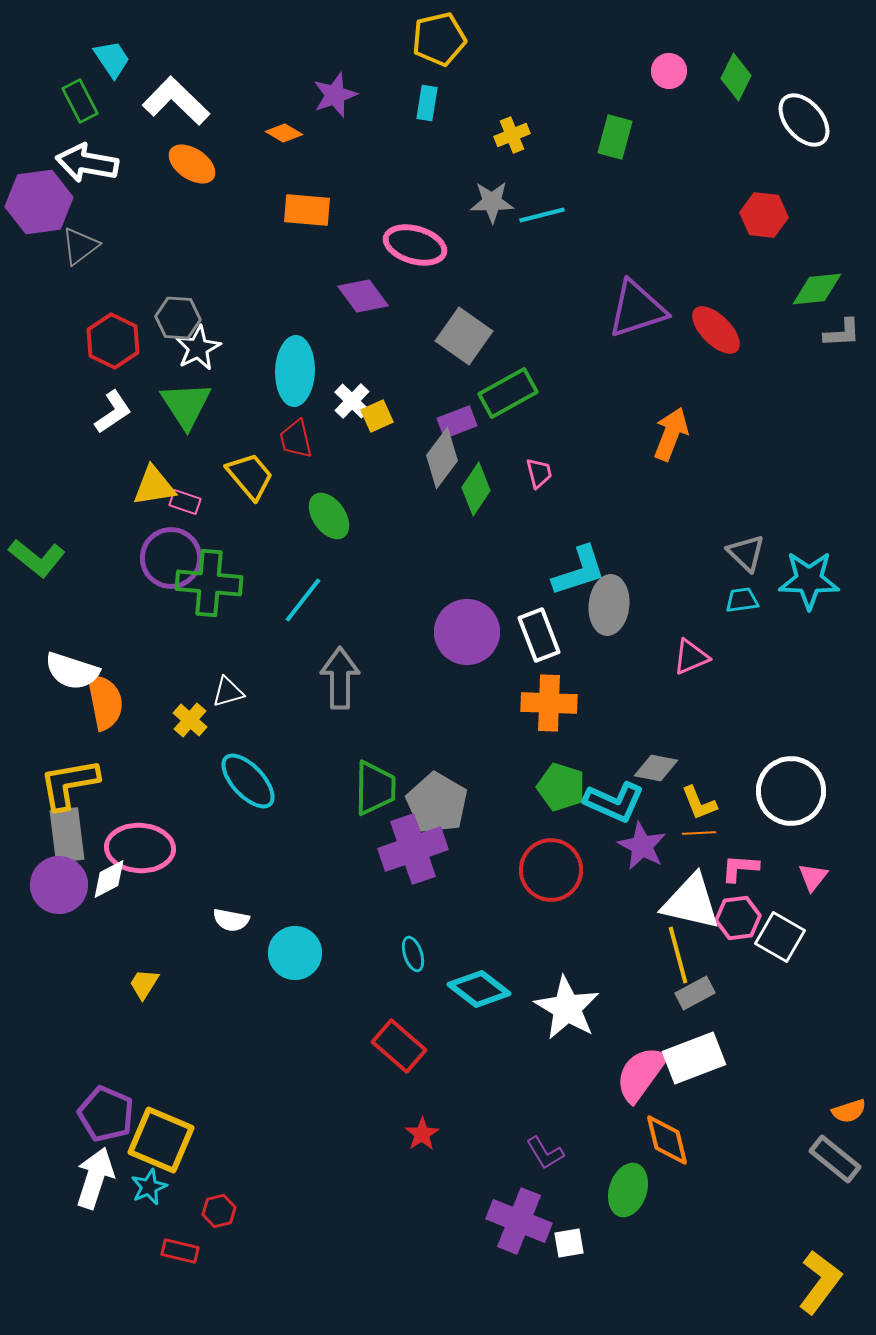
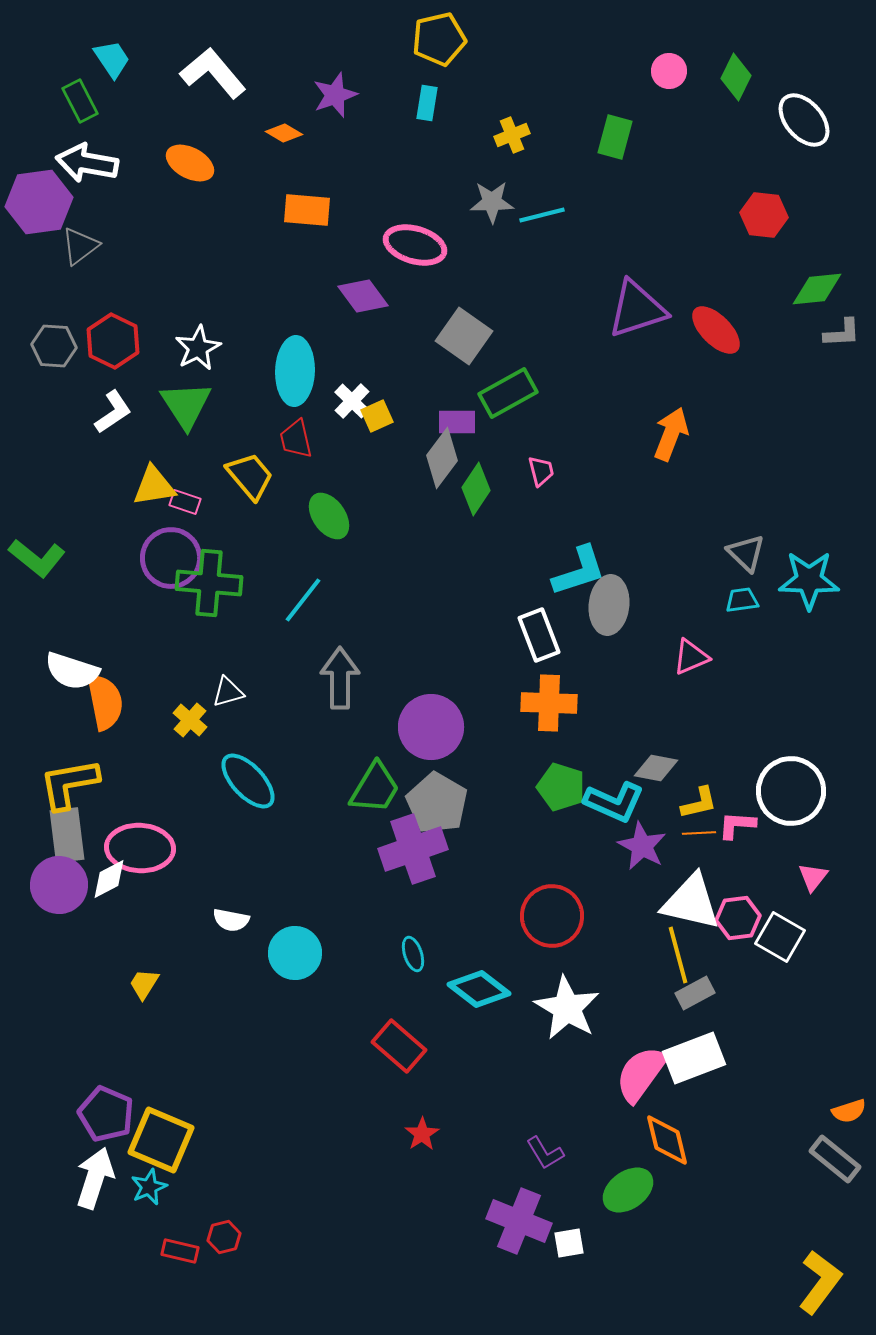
white L-shape at (176, 101): moved 37 px right, 28 px up; rotated 6 degrees clockwise
orange ellipse at (192, 164): moved 2 px left, 1 px up; rotated 6 degrees counterclockwise
gray hexagon at (178, 318): moved 124 px left, 28 px down
purple rectangle at (457, 422): rotated 21 degrees clockwise
pink trapezoid at (539, 473): moved 2 px right, 2 px up
purple circle at (467, 632): moved 36 px left, 95 px down
green trapezoid at (375, 788): rotated 30 degrees clockwise
yellow L-shape at (699, 803): rotated 81 degrees counterclockwise
pink L-shape at (740, 868): moved 3 px left, 43 px up
red circle at (551, 870): moved 1 px right, 46 px down
green ellipse at (628, 1190): rotated 36 degrees clockwise
red hexagon at (219, 1211): moved 5 px right, 26 px down
